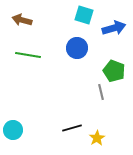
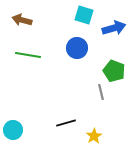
black line: moved 6 px left, 5 px up
yellow star: moved 3 px left, 2 px up
